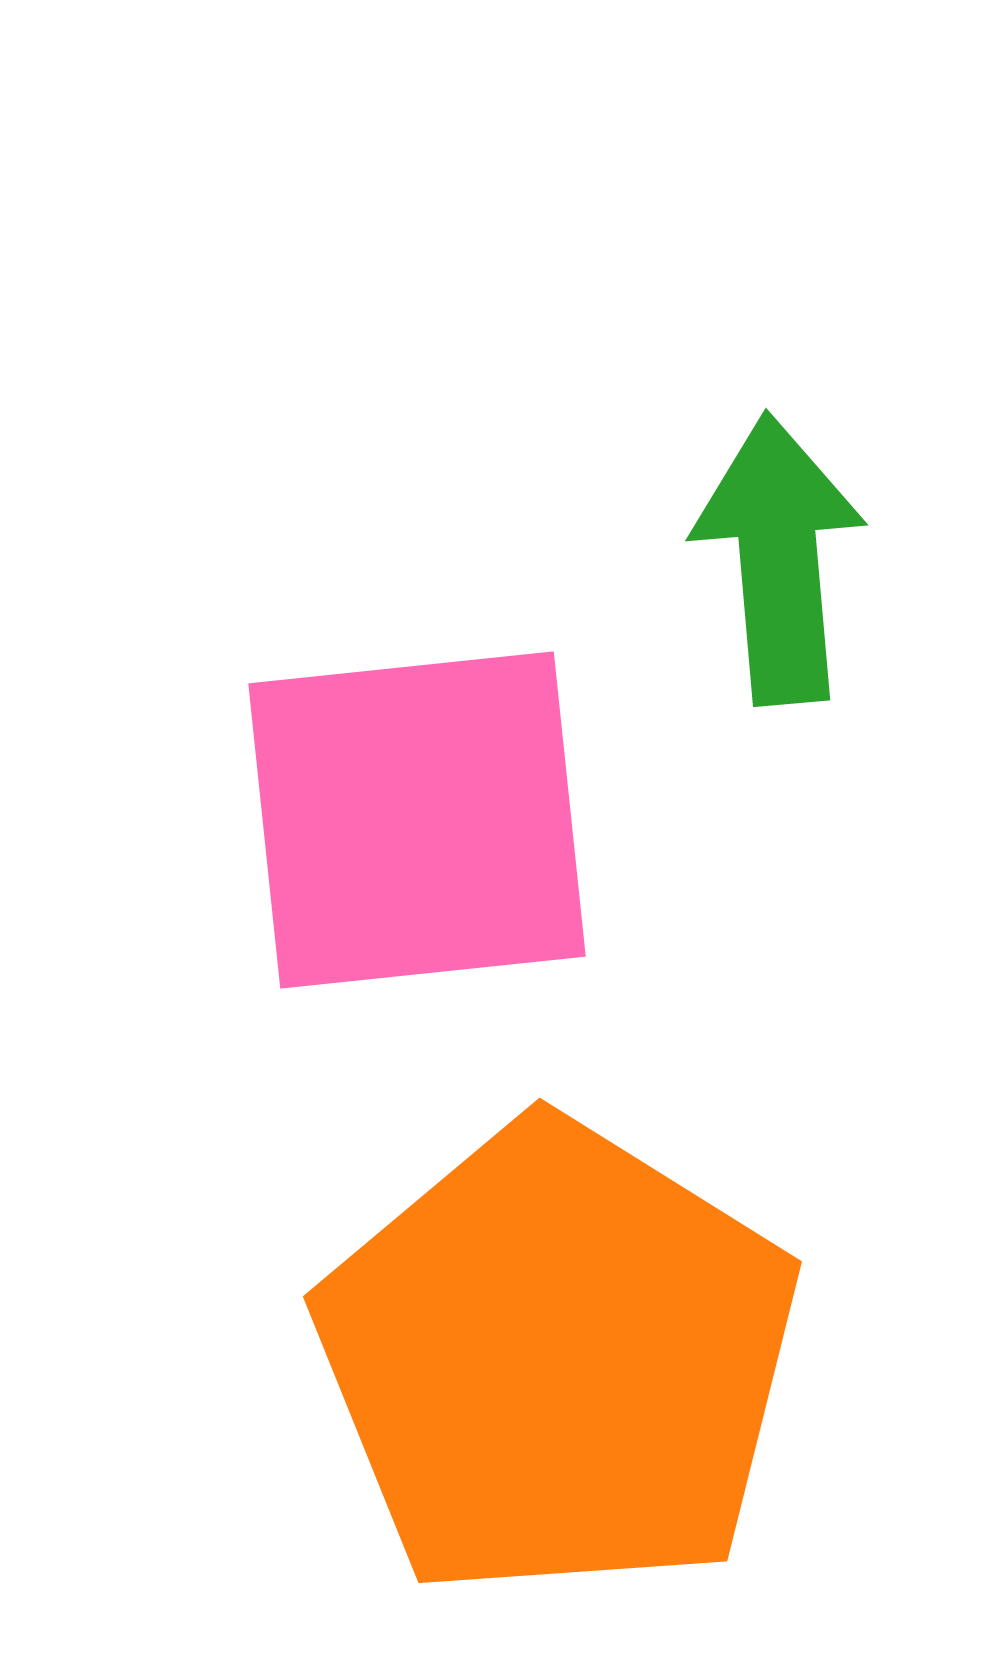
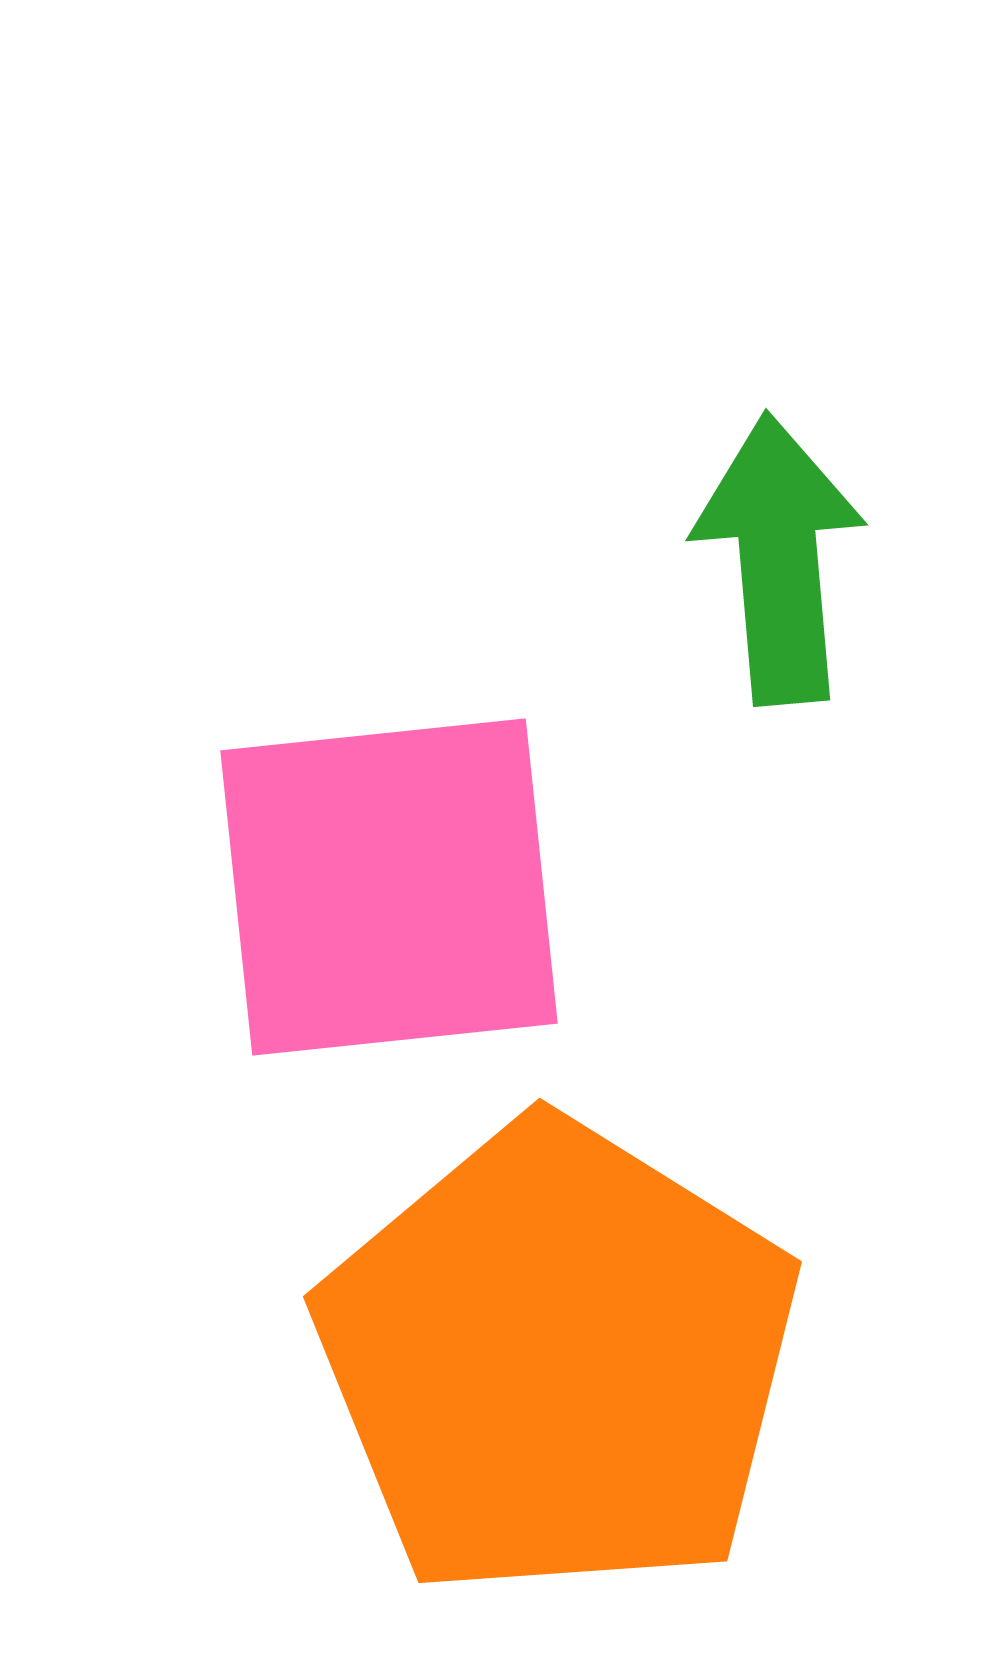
pink square: moved 28 px left, 67 px down
